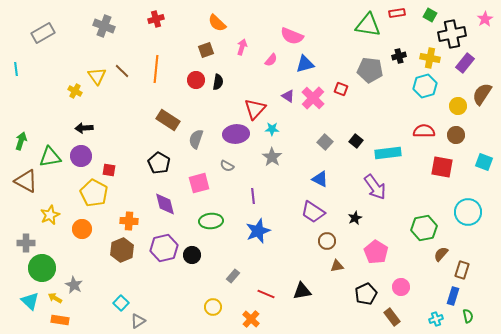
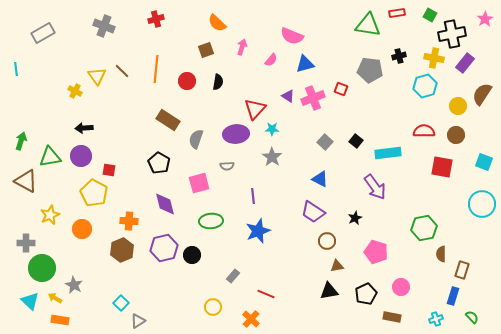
yellow cross at (430, 58): moved 4 px right
red circle at (196, 80): moved 9 px left, 1 px down
pink cross at (313, 98): rotated 25 degrees clockwise
gray semicircle at (227, 166): rotated 32 degrees counterclockwise
cyan circle at (468, 212): moved 14 px right, 8 px up
pink pentagon at (376, 252): rotated 15 degrees counterclockwise
brown semicircle at (441, 254): rotated 42 degrees counterclockwise
black triangle at (302, 291): moved 27 px right
green semicircle at (468, 316): moved 4 px right, 1 px down; rotated 32 degrees counterclockwise
brown rectangle at (392, 317): rotated 42 degrees counterclockwise
